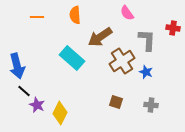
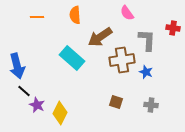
brown cross: moved 1 px up; rotated 25 degrees clockwise
